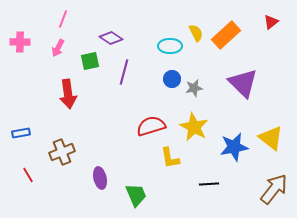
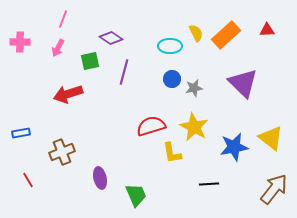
red triangle: moved 4 px left, 8 px down; rotated 35 degrees clockwise
red arrow: rotated 80 degrees clockwise
yellow L-shape: moved 2 px right, 5 px up
red line: moved 5 px down
